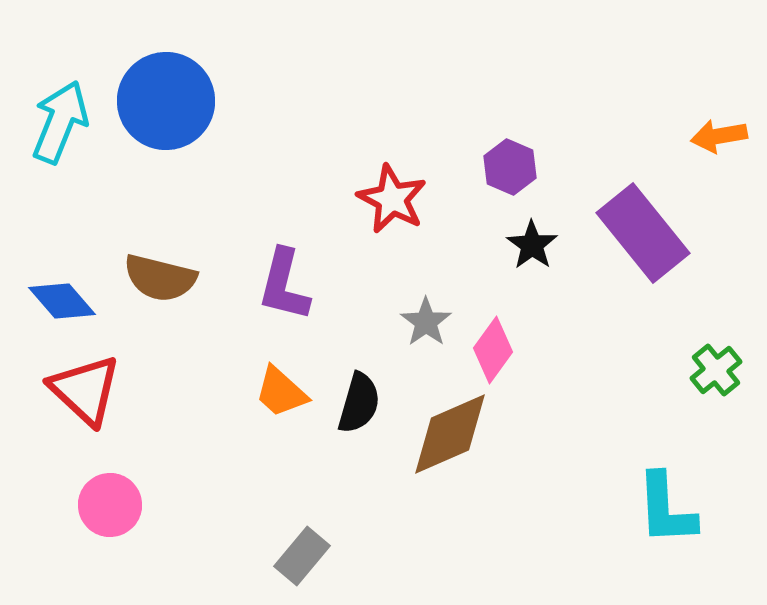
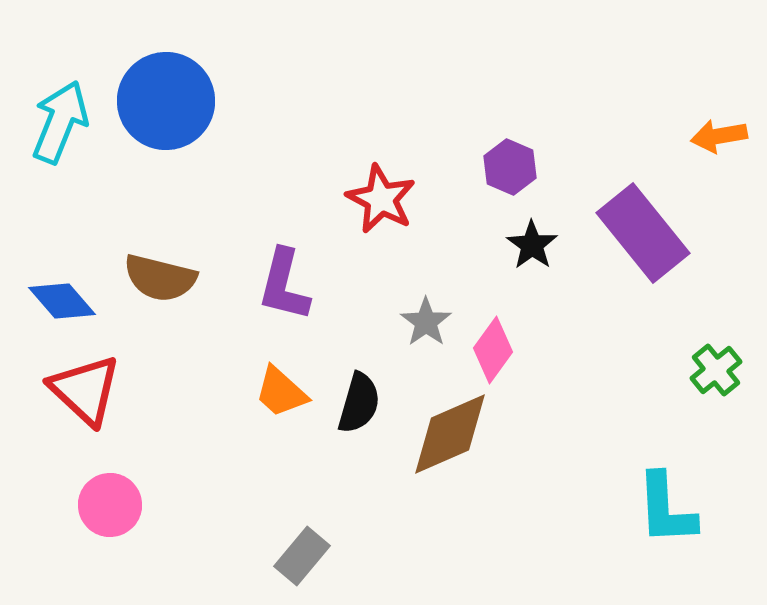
red star: moved 11 px left
